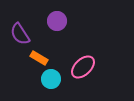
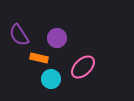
purple circle: moved 17 px down
purple semicircle: moved 1 px left, 1 px down
orange rectangle: rotated 18 degrees counterclockwise
